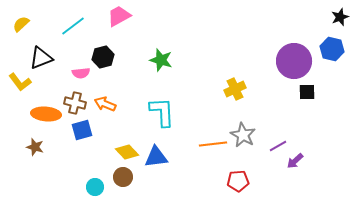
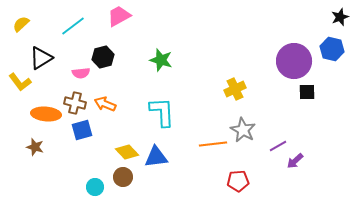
black triangle: rotated 10 degrees counterclockwise
gray star: moved 5 px up
